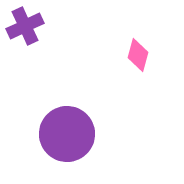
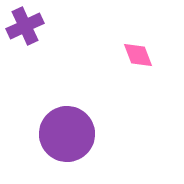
pink diamond: rotated 36 degrees counterclockwise
